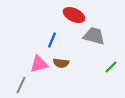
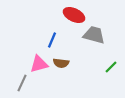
gray trapezoid: moved 1 px up
gray line: moved 1 px right, 2 px up
